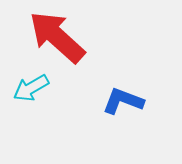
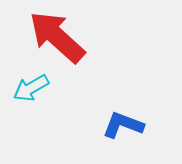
blue L-shape: moved 24 px down
